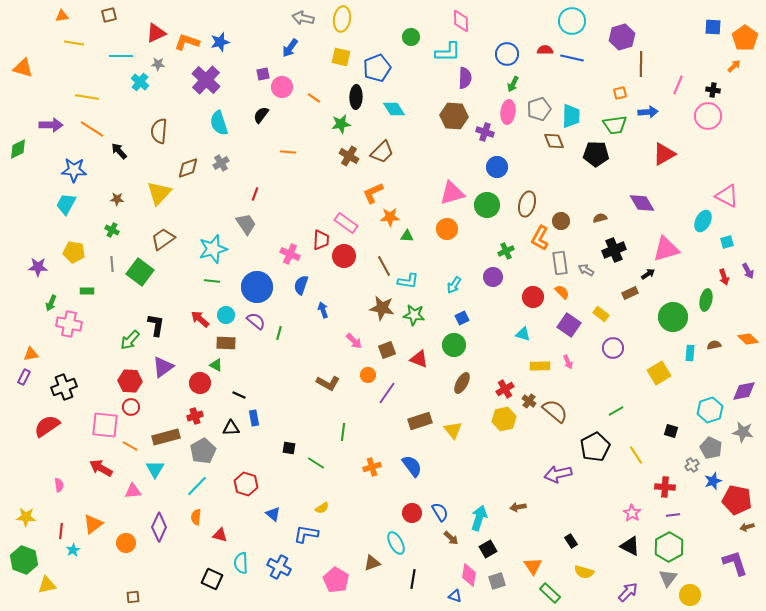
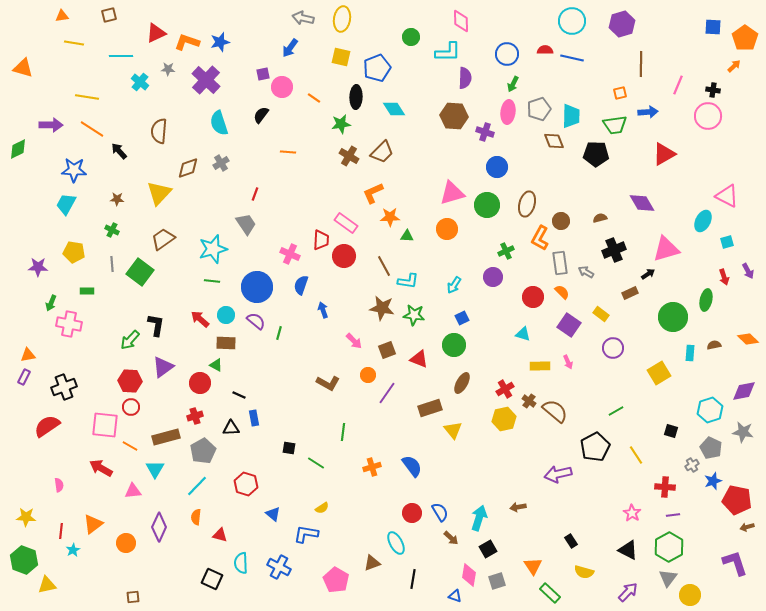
purple hexagon at (622, 37): moved 13 px up
gray star at (158, 64): moved 10 px right, 5 px down
gray arrow at (586, 270): moved 2 px down
orange triangle at (31, 354): moved 3 px left, 1 px down
brown rectangle at (420, 421): moved 10 px right, 13 px up
black triangle at (630, 546): moved 2 px left, 4 px down
